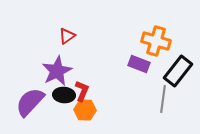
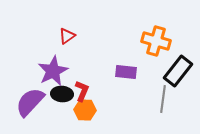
purple rectangle: moved 13 px left, 8 px down; rotated 15 degrees counterclockwise
purple star: moved 4 px left
black ellipse: moved 2 px left, 1 px up
